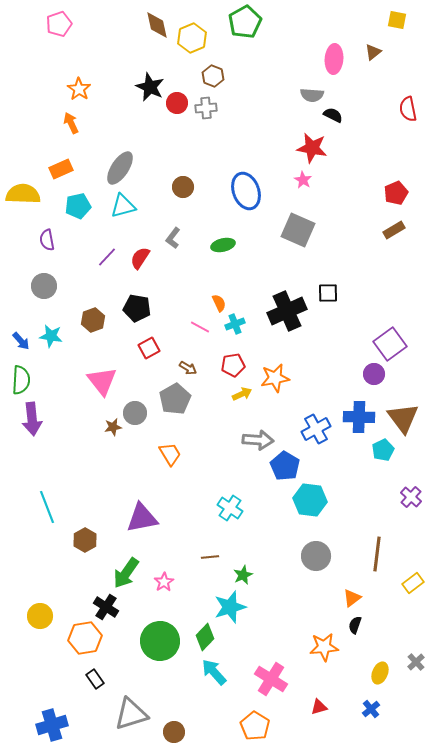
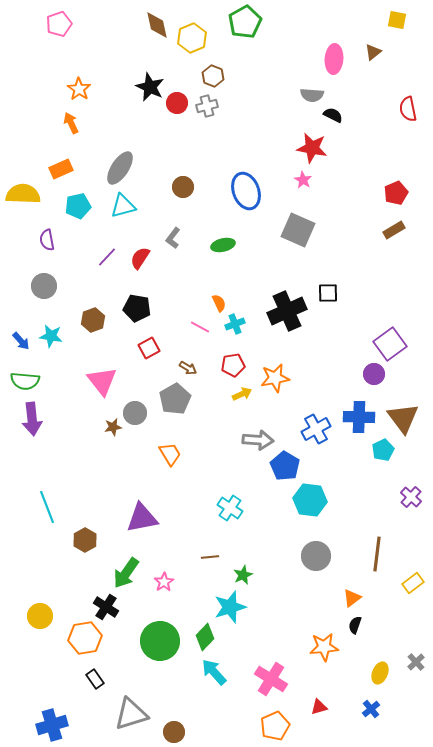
gray cross at (206, 108): moved 1 px right, 2 px up; rotated 10 degrees counterclockwise
green semicircle at (21, 380): moved 4 px right, 1 px down; rotated 92 degrees clockwise
orange pentagon at (255, 726): moved 20 px right; rotated 16 degrees clockwise
